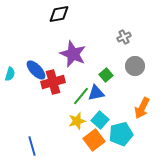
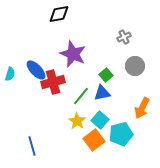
blue triangle: moved 6 px right
yellow star: rotated 24 degrees counterclockwise
